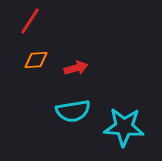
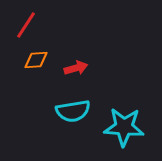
red line: moved 4 px left, 4 px down
